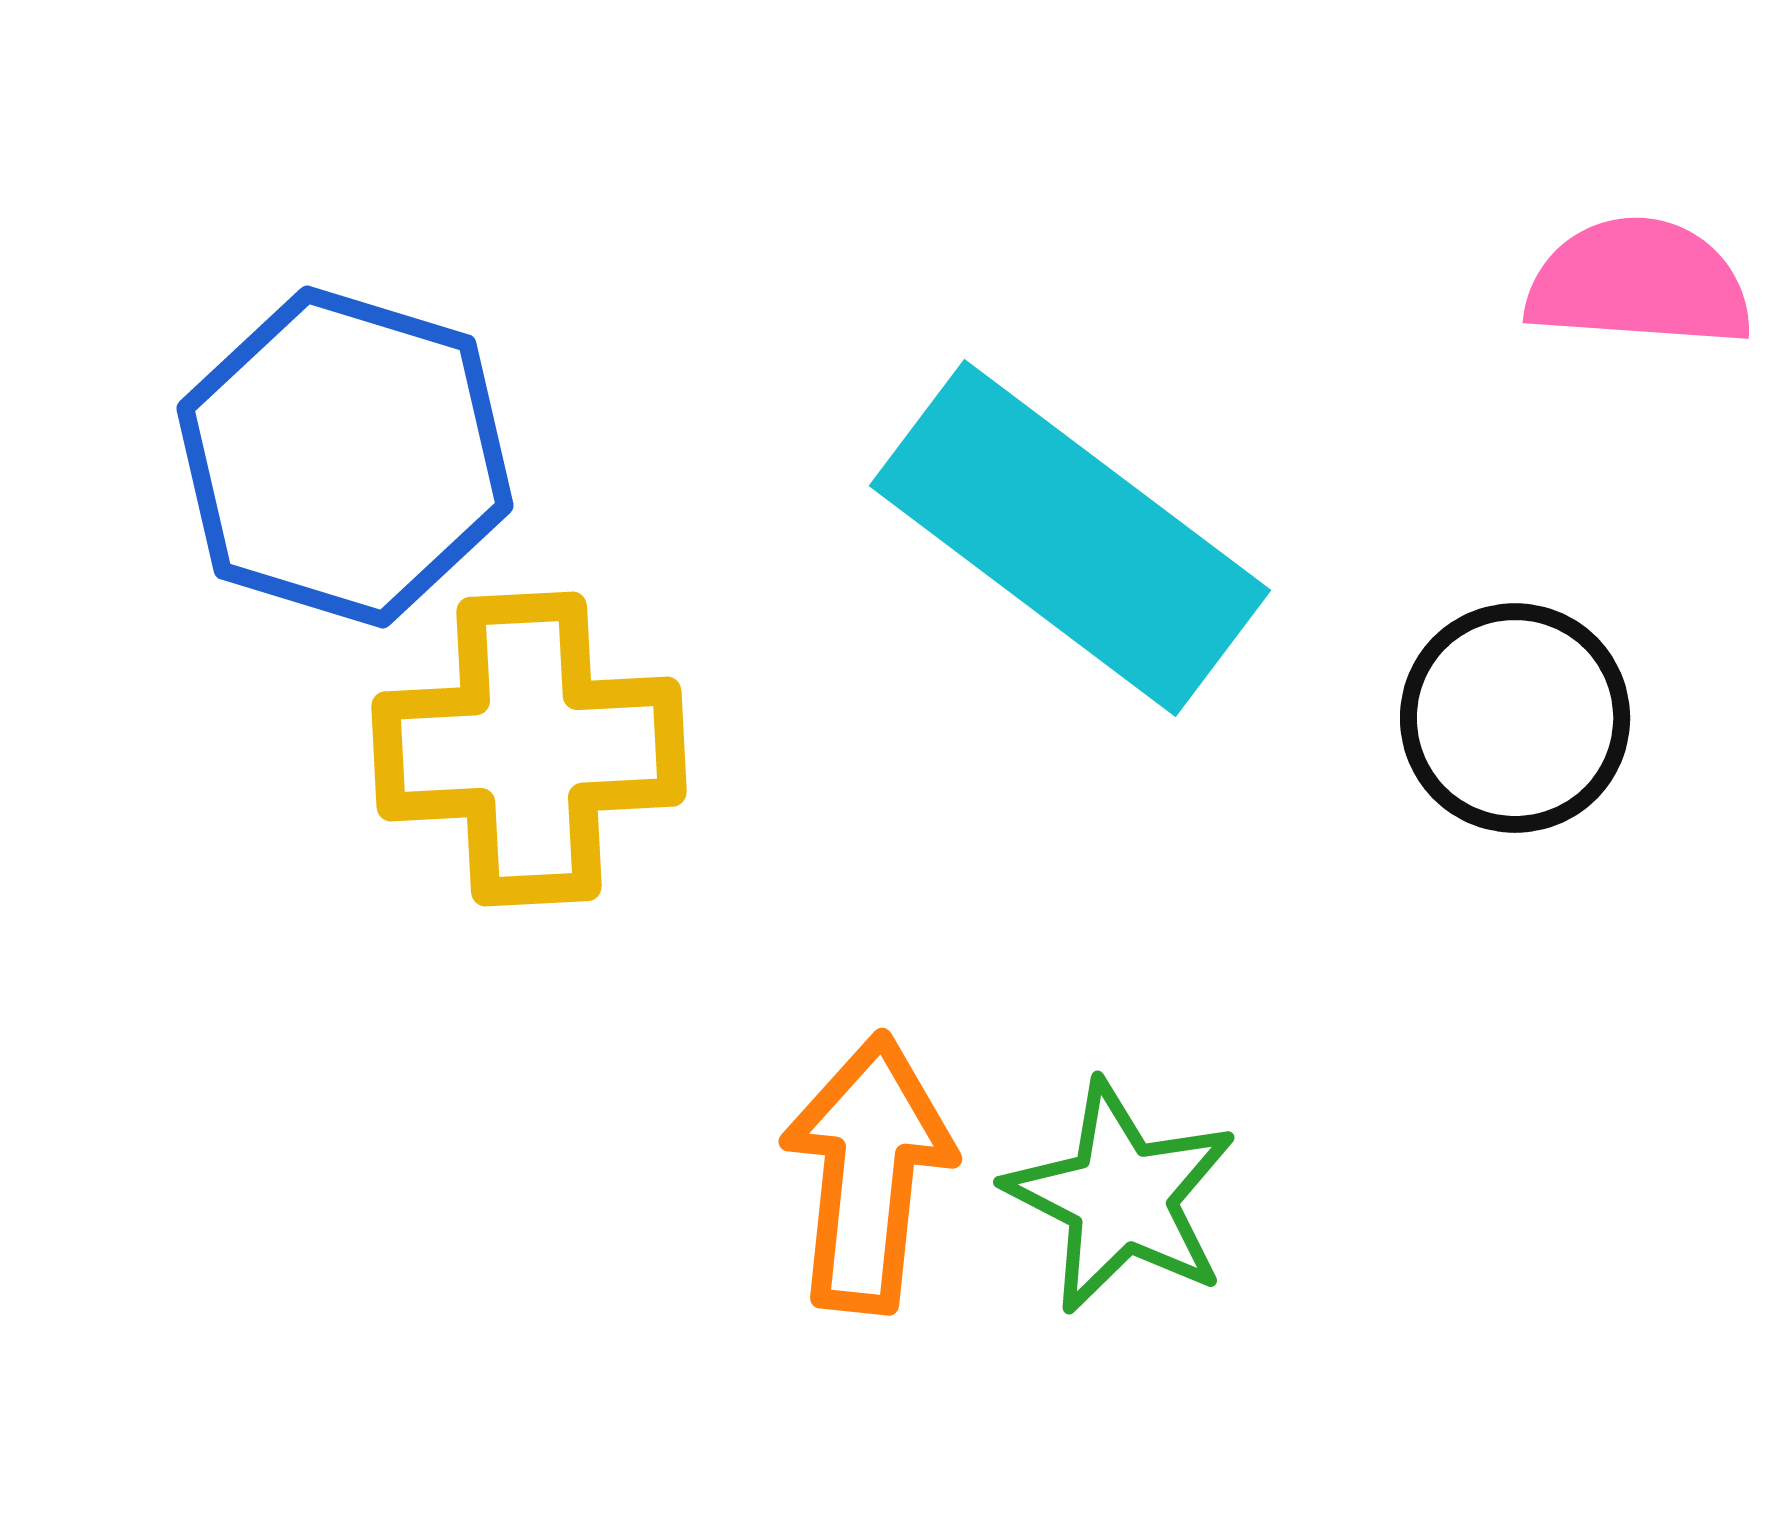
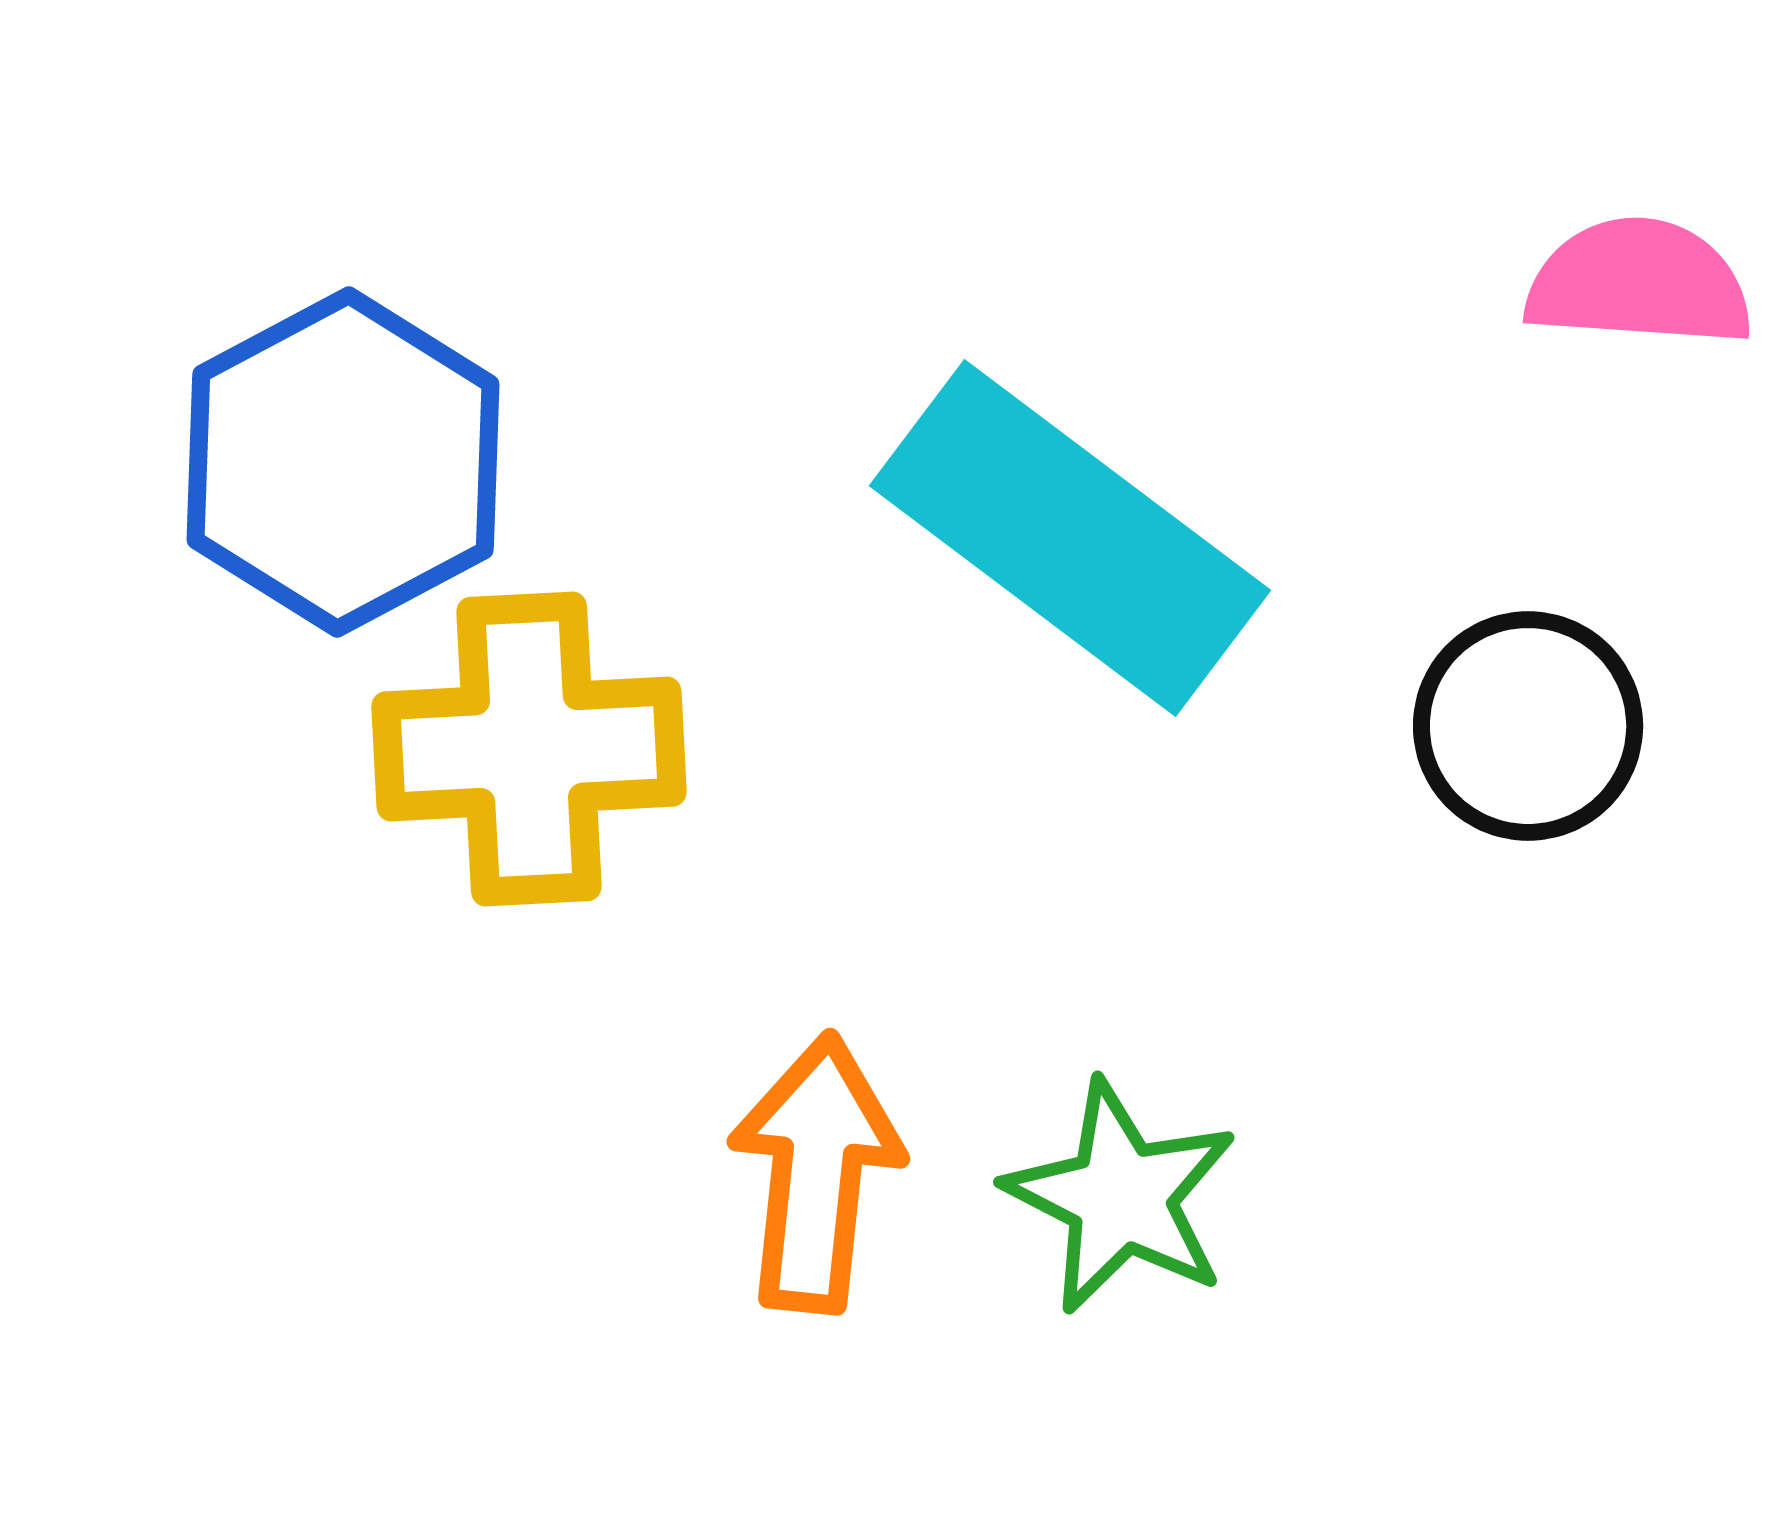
blue hexagon: moved 2 px left, 5 px down; rotated 15 degrees clockwise
black circle: moved 13 px right, 8 px down
orange arrow: moved 52 px left
